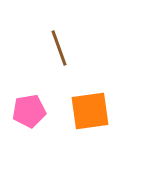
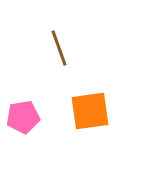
pink pentagon: moved 6 px left, 6 px down
